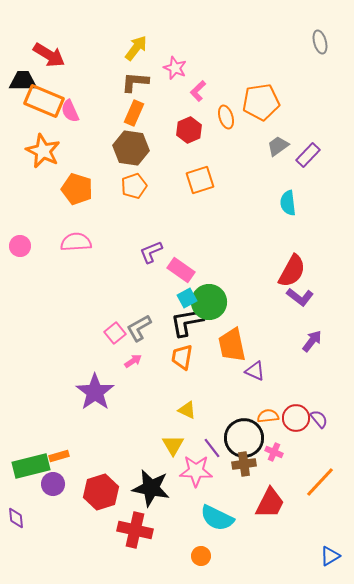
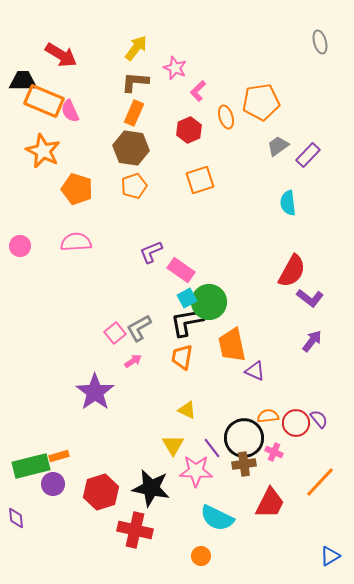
red arrow at (49, 55): moved 12 px right
purple L-shape at (300, 297): moved 10 px right, 1 px down
red circle at (296, 418): moved 5 px down
